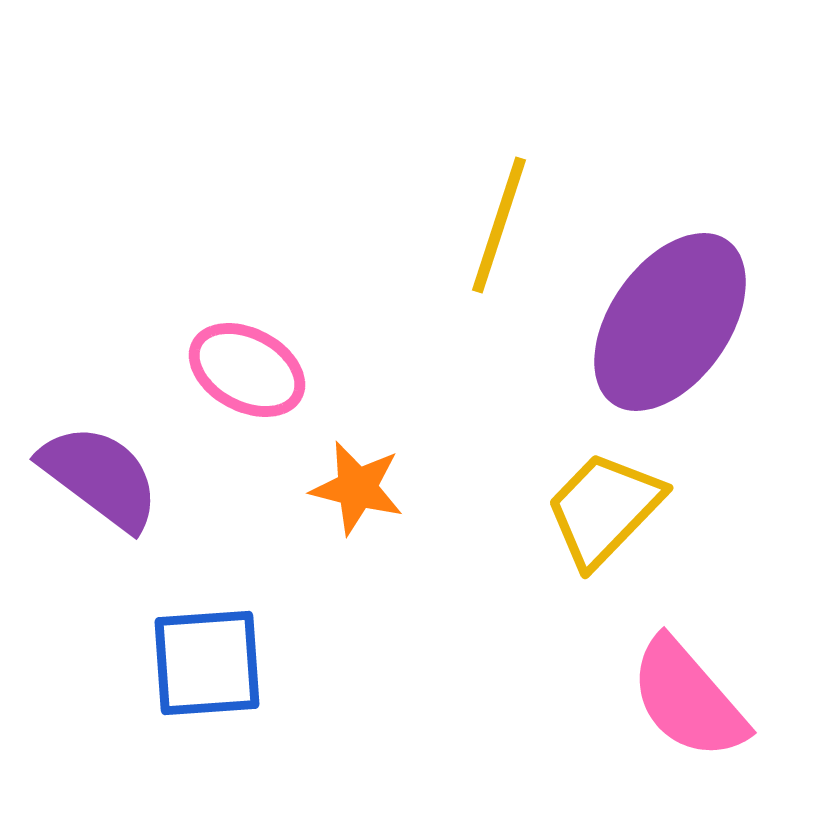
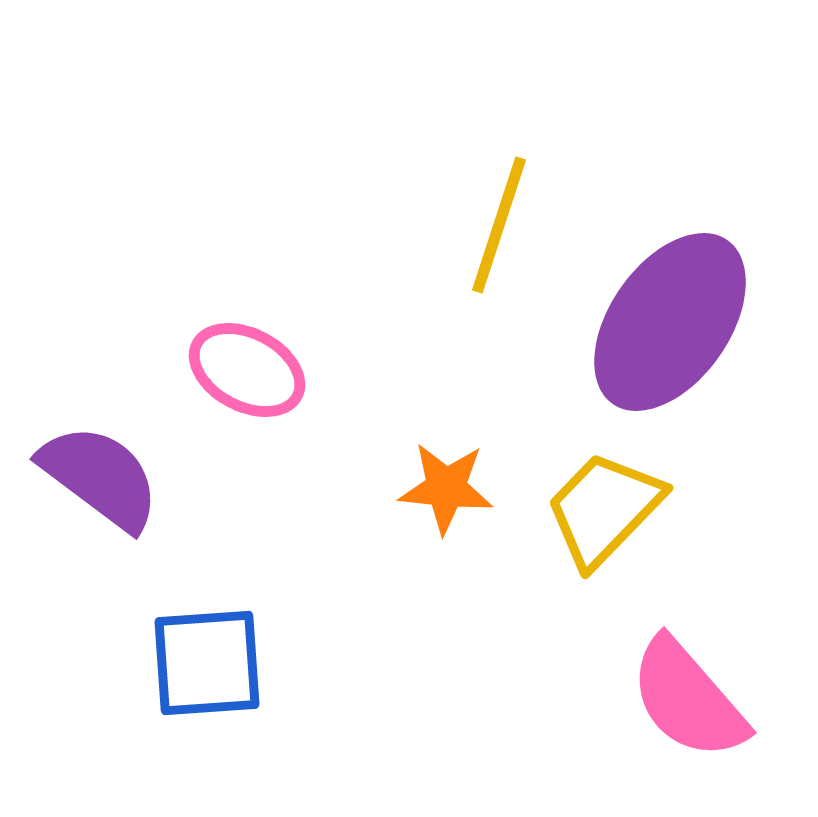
orange star: moved 89 px right; rotated 8 degrees counterclockwise
